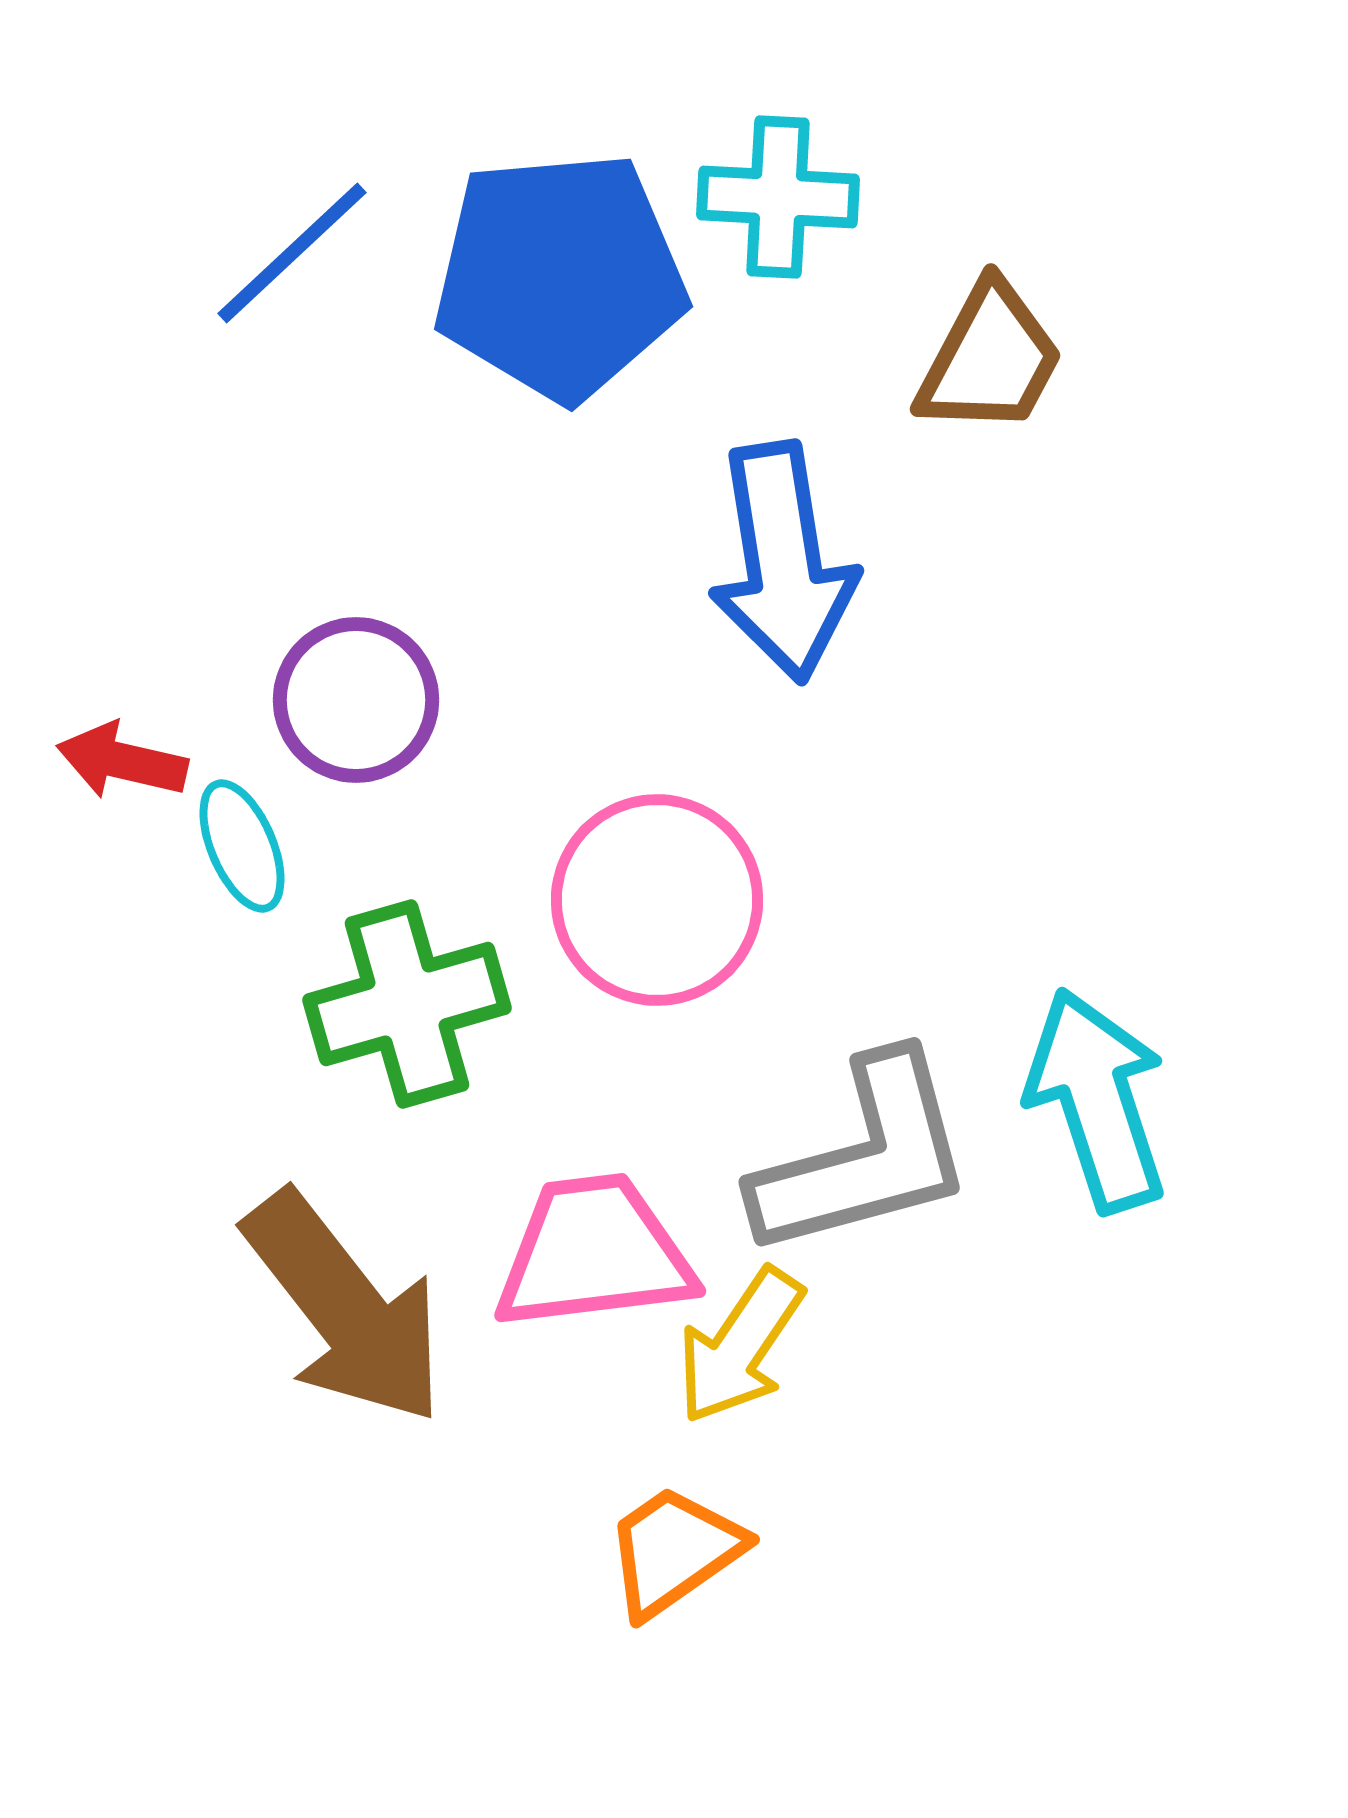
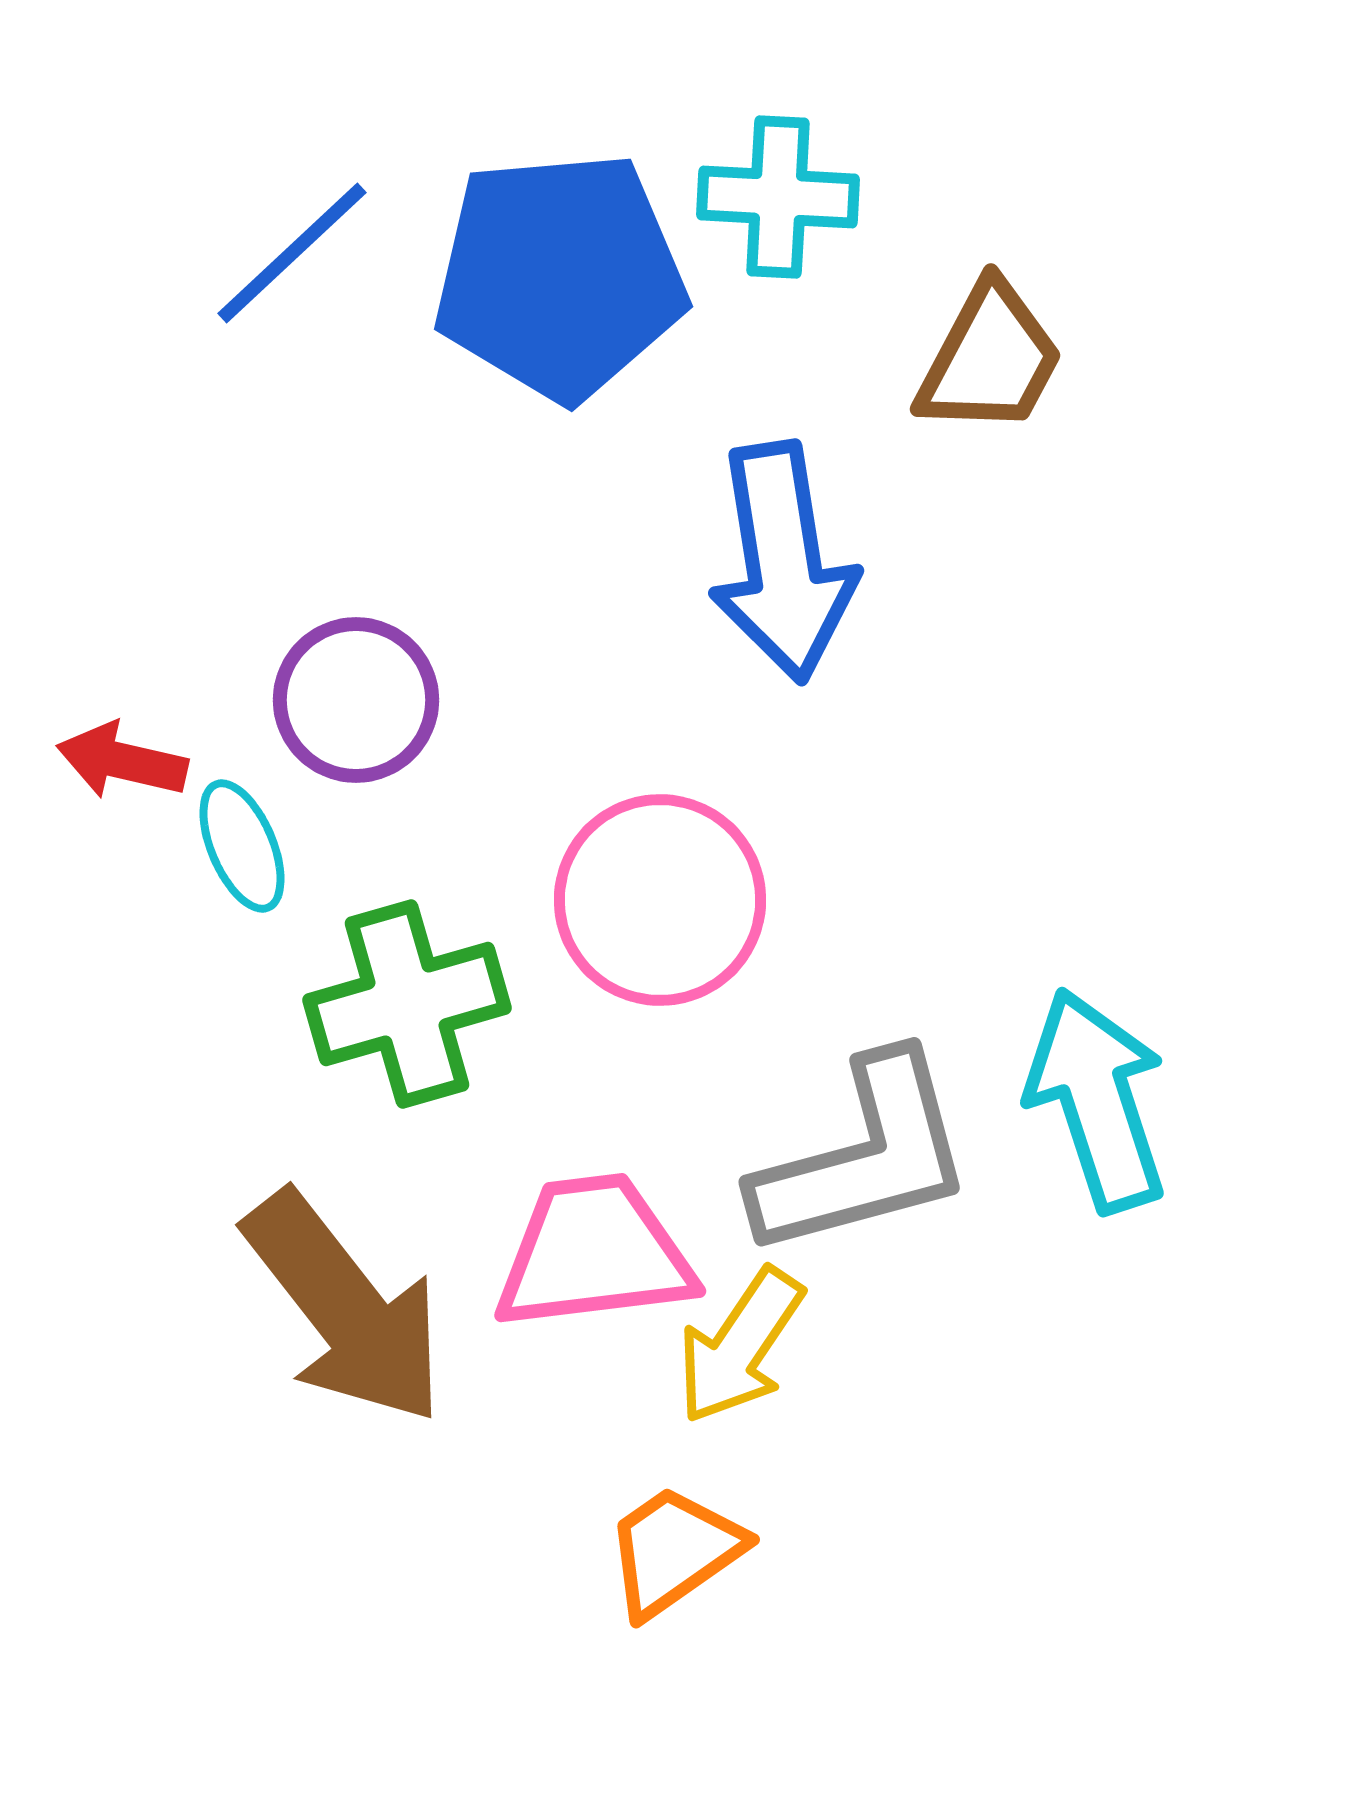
pink circle: moved 3 px right
